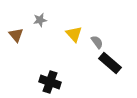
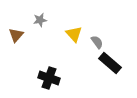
brown triangle: rotated 21 degrees clockwise
black cross: moved 1 px left, 4 px up
